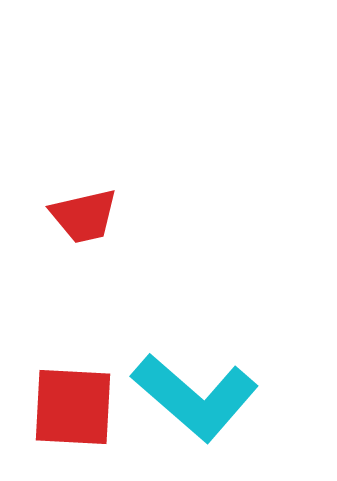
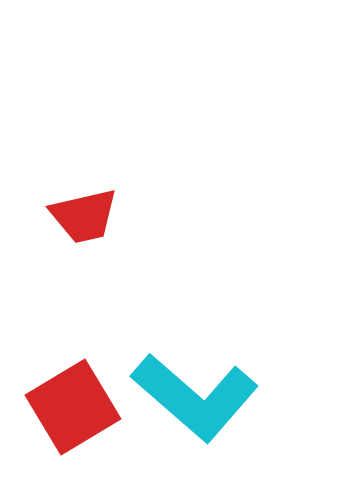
red square: rotated 34 degrees counterclockwise
